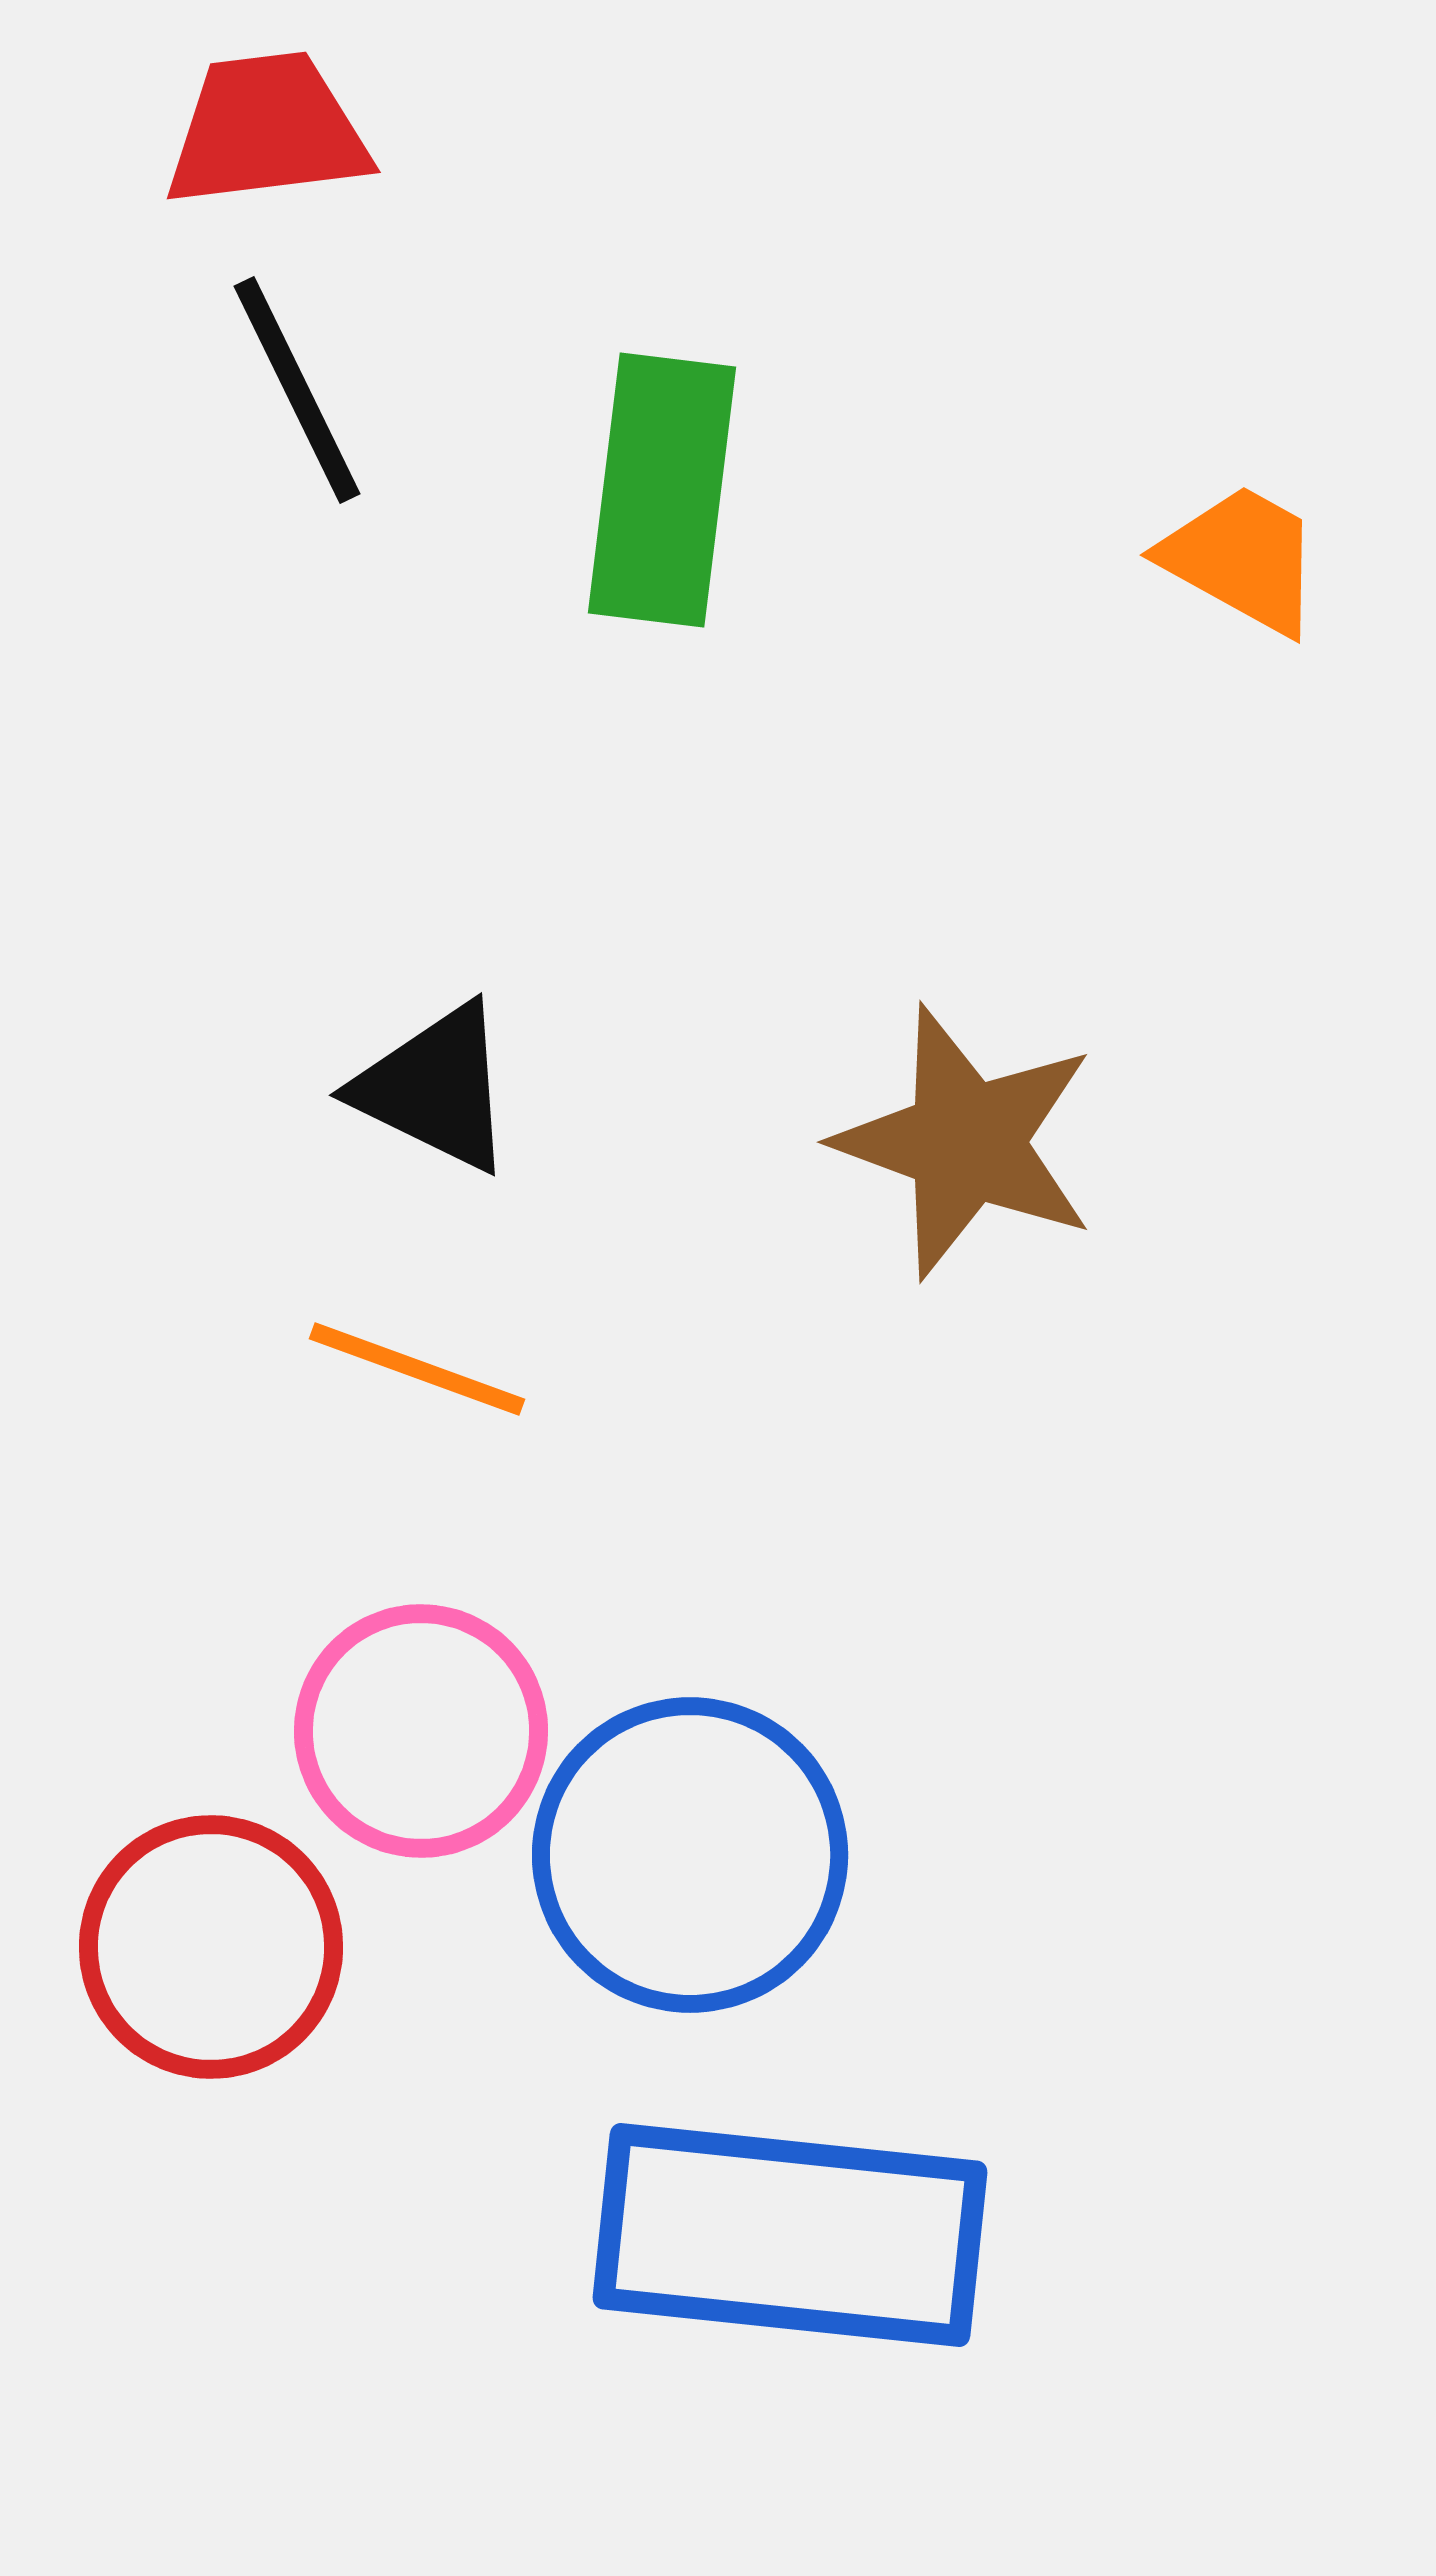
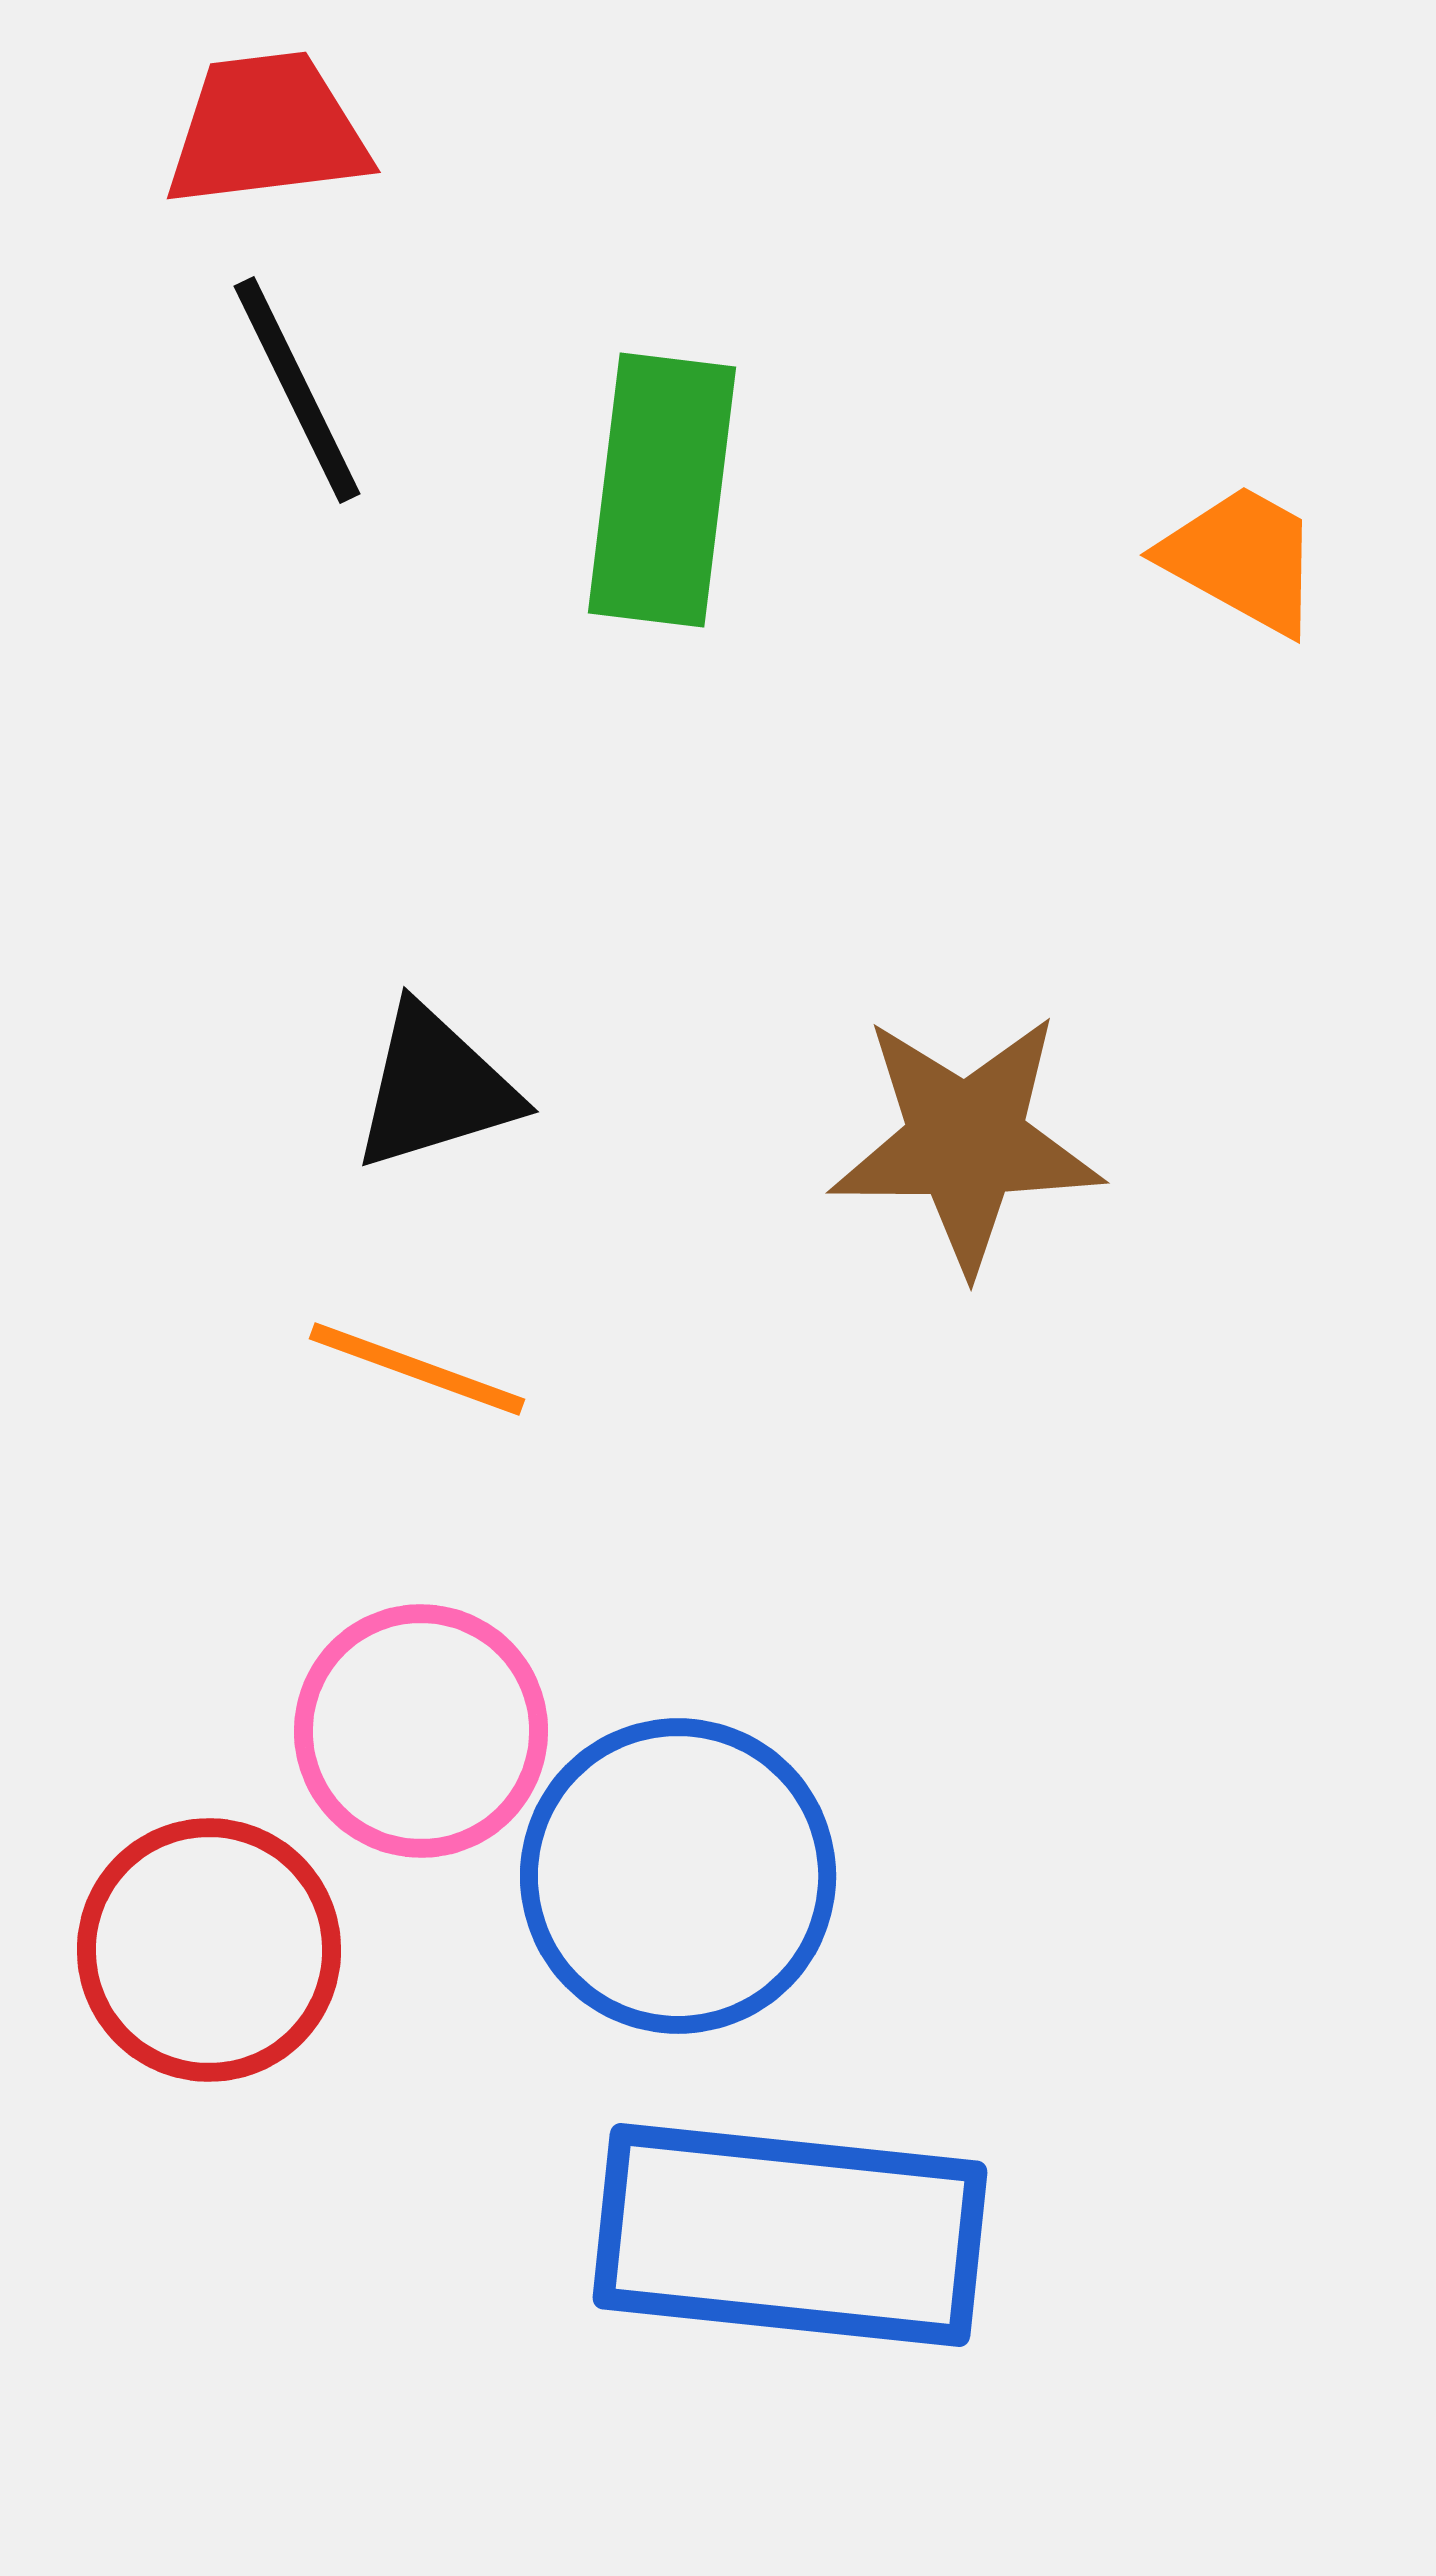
black triangle: rotated 43 degrees counterclockwise
brown star: rotated 20 degrees counterclockwise
blue circle: moved 12 px left, 21 px down
red circle: moved 2 px left, 3 px down
